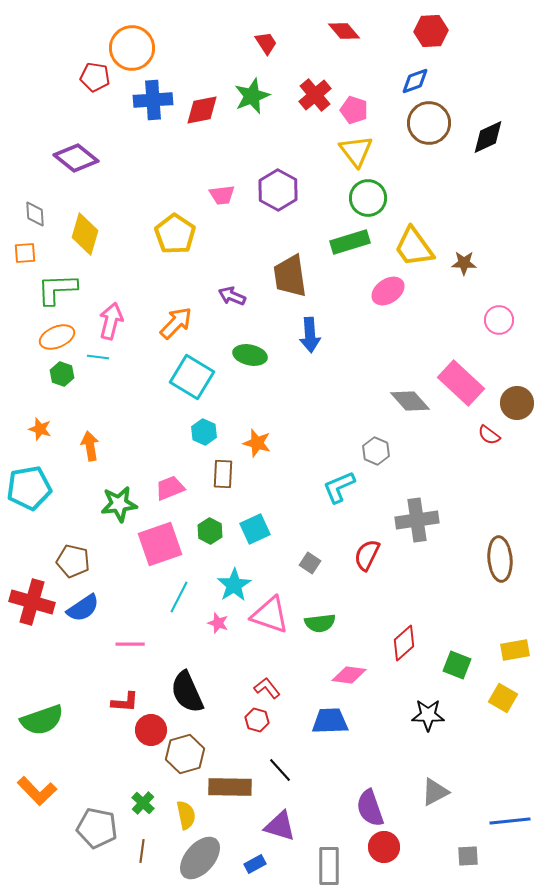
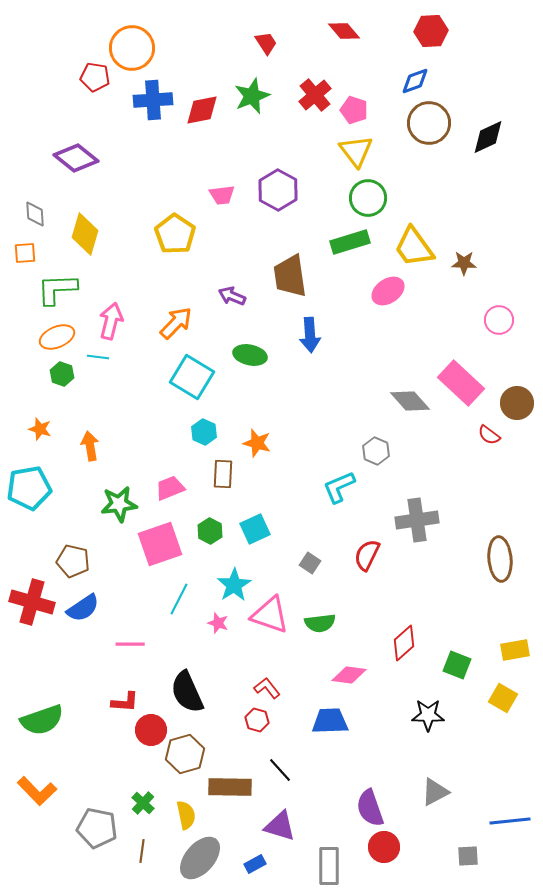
cyan line at (179, 597): moved 2 px down
